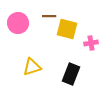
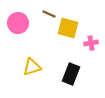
brown line: moved 2 px up; rotated 24 degrees clockwise
yellow square: moved 1 px right, 1 px up
